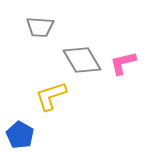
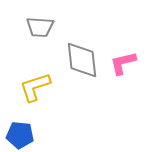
gray diamond: rotated 24 degrees clockwise
yellow L-shape: moved 16 px left, 9 px up
blue pentagon: rotated 24 degrees counterclockwise
